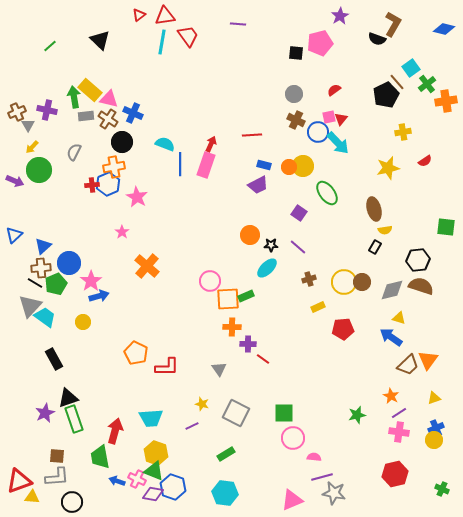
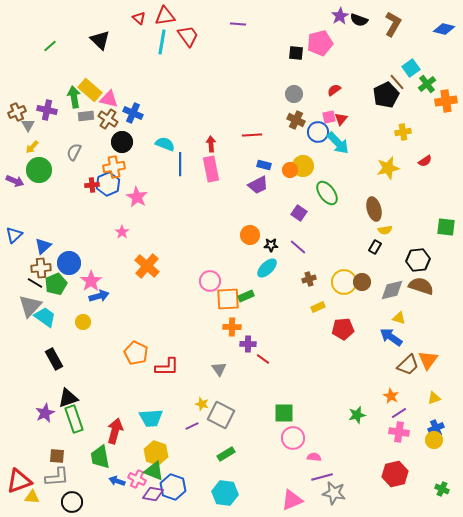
red triangle at (139, 15): moved 3 px down; rotated 40 degrees counterclockwise
black semicircle at (377, 39): moved 18 px left, 19 px up
red arrow at (211, 144): rotated 28 degrees counterclockwise
pink rectangle at (206, 165): moved 5 px right, 4 px down; rotated 30 degrees counterclockwise
orange circle at (289, 167): moved 1 px right, 3 px down
gray square at (236, 413): moved 15 px left, 2 px down
